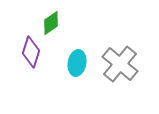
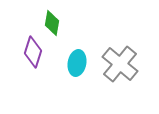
green diamond: moved 1 px right; rotated 45 degrees counterclockwise
purple diamond: moved 2 px right
